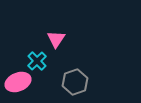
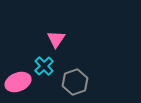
cyan cross: moved 7 px right, 5 px down
